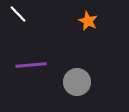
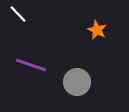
orange star: moved 9 px right, 9 px down
purple line: rotated 24 degrees clockwise
